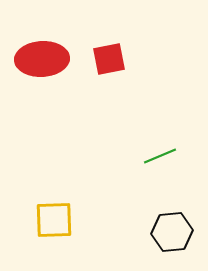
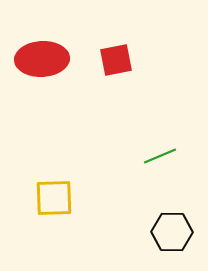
red square: moved 7 px right, 1 px down
yellow square: moved 22 px up
black hexagon: rotated 6 degrees clockwise
